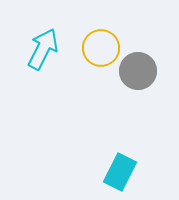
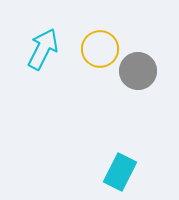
yellow circle: moved 1 px left, 1 px down
